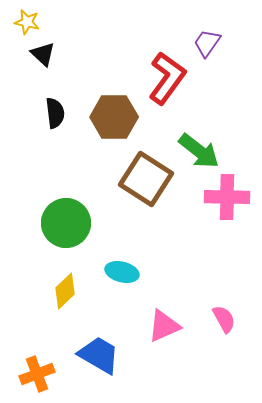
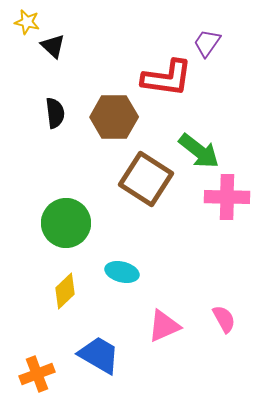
black triangle: moved 10 px right, 8 px up
red L-shape: rotated 62 degrees clockwise
